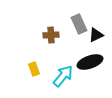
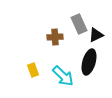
brown cross: moved 4 px right, 2 px down
black ellipse: moved 1 px left; rotated 55 degrees counterclockwise
yellow rectangle: moved 1 px left, 1 px down
cyan arrow: rotated 95 degrees clockwise
